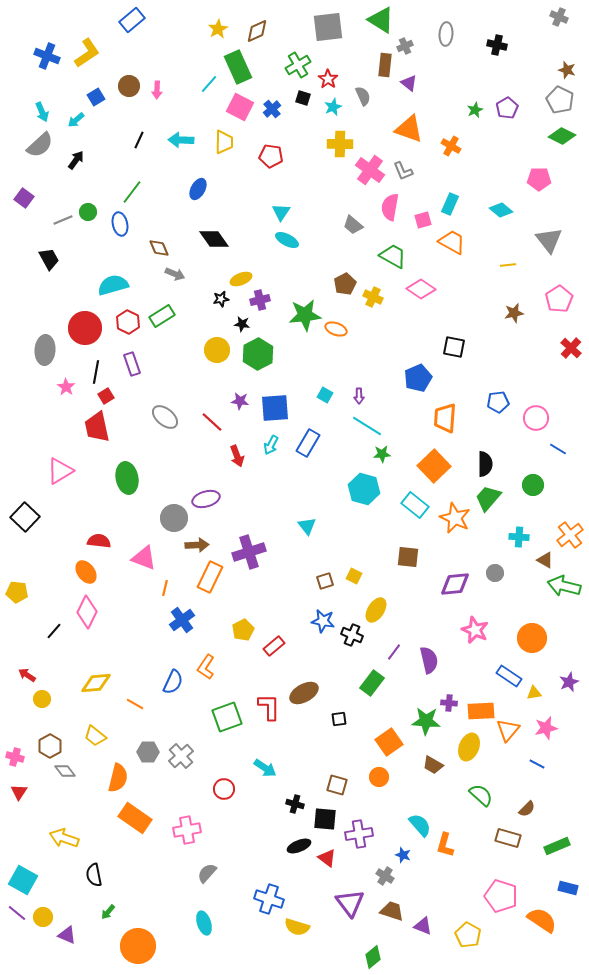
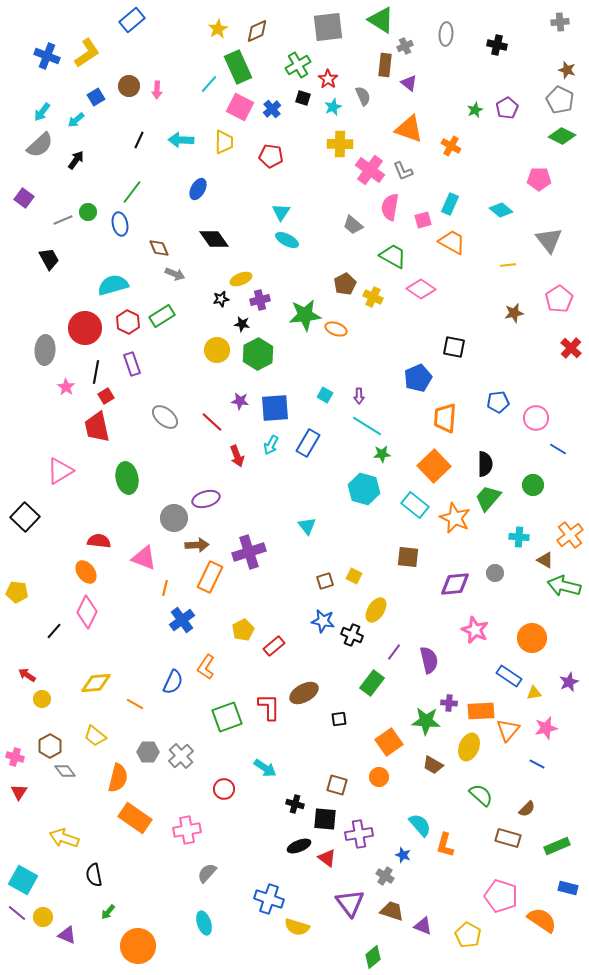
gray cross at (559, 17): moved 1 px right, 5 px down; rotated 30 degrees counterclockwise
cyan arrow at (42, 112): rotated 60 degrees clockwise
